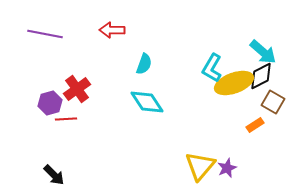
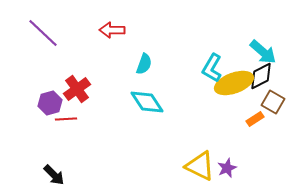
purple line: moved 2 px left, 1 px up; rotated 32 degrees clockwise
orange rectangle: moved 6 px up
yellow triangle: rotated 44 degrees counterclockwise
